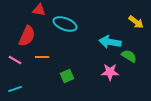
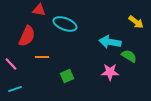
pink line: moved 4 px left, 4 px down; rotated 16 degrees clockwise
